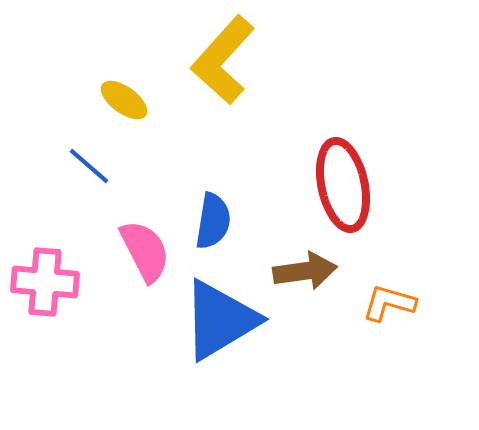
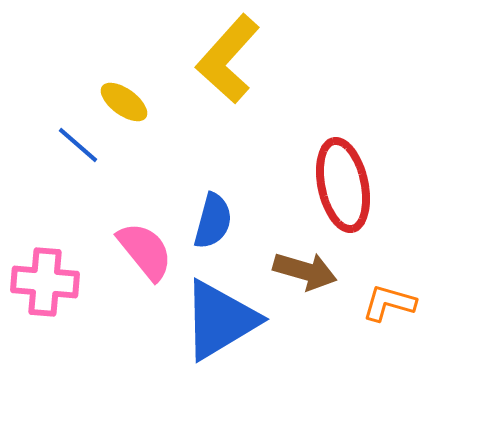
yellow L-shape: moved 5 px right, 1 px up
yellow ellipse: moved 2 px down
blue line: moved 11 px left, 21 px up
blue semicircle: rotated 6 degrees clockwise
pink semicircle: rotated 12 degrees counterclockwise
brown arrow: rotated 24 degrees clockwise
